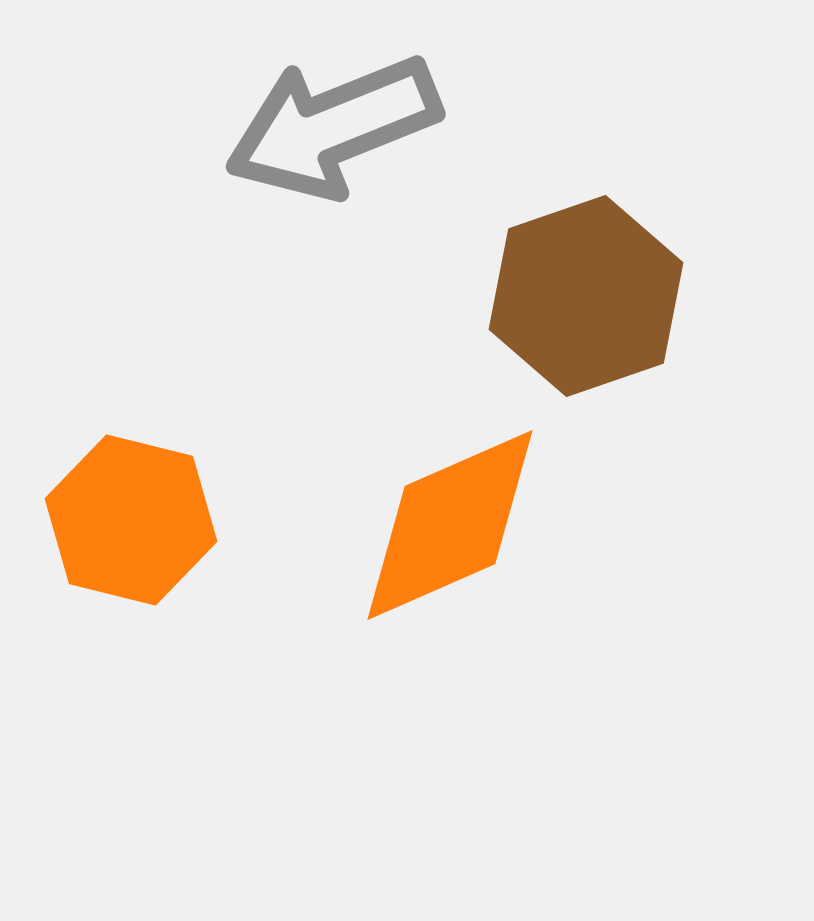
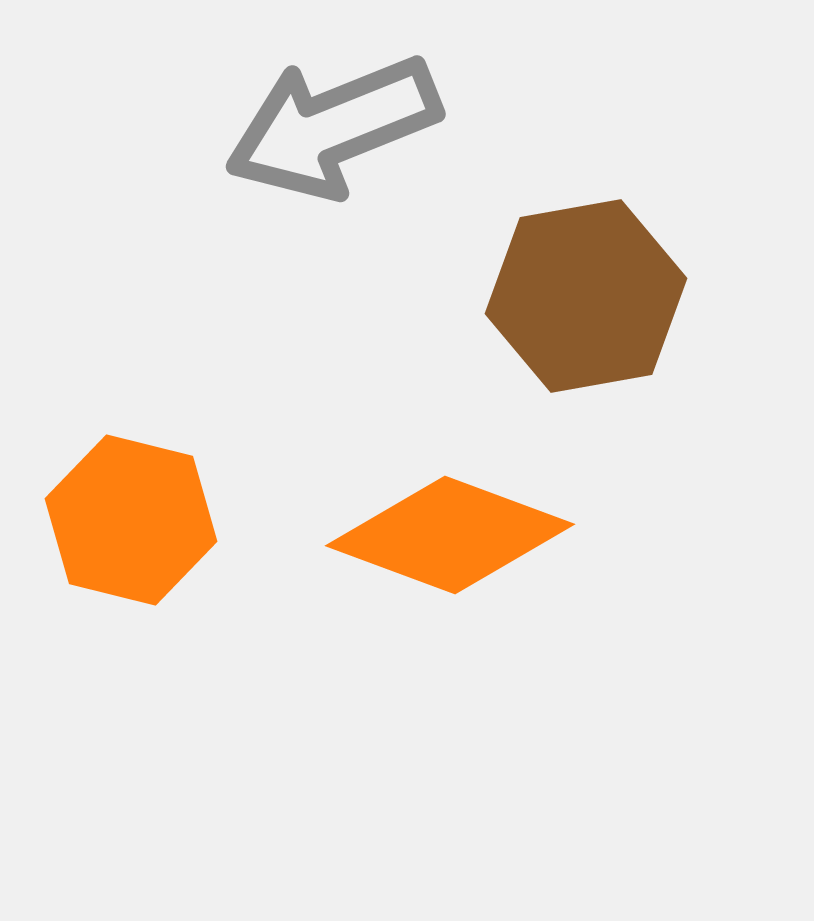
brown hexagon: rotated 9 degrees clockwise
orange diamond: moved 10 px down; rotated 44 degrees clockwise
